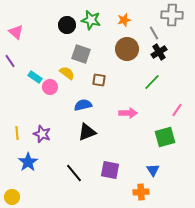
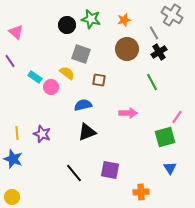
gray cross: rotated 30 degrees clockwise
green star: moved 1 px up
green line: rotated 72 degrees counterclockwise
pink circle: moved 1 px right
pink line: moved 7 px down
blue star: moved 15 px left, 3 px up; rotated 18 degrees counterclockwise
blue triangle: moved 17 px right, 2 px up
